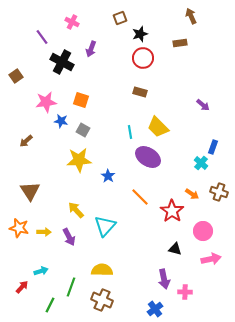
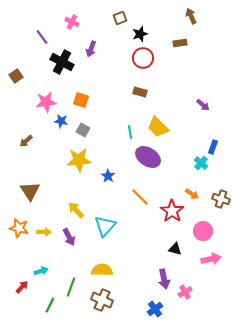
brown cross at (219, 192): moved 2 px right, 7 px down
pink cross at (185, 292): rotated 32 degrees counterclockwise
